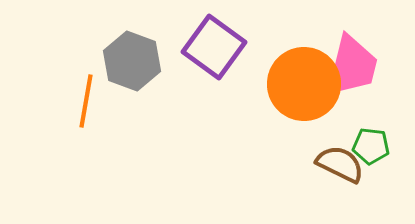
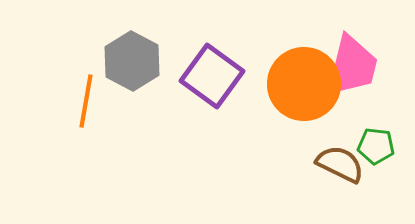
purple square: moved 2 px left, 29 px down
gray hexagon: rotated 8 degrees clockwise
green pentagon: moved 5 px right
